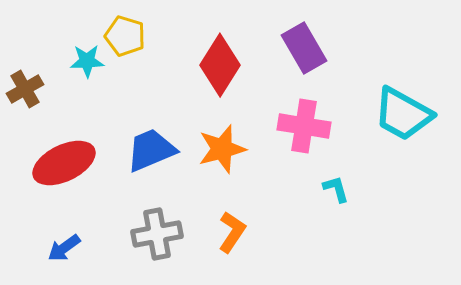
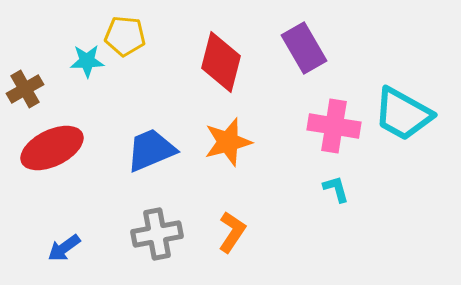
yellow pentagon: rotated 12 degrees counterclockwise
red diamond: moved 1 px right, 3 px up; rotated 18 degrees counterclockwise
pink cross: moved 30 px right
orange star: moved 6 px right, 7 px up
red ellipse: moved 12 px left, 15 px up
